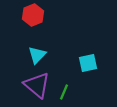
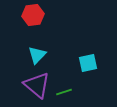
red hexagon: rotated 15 degrees clockwise
green line: rotated 49 degrees clockwise
